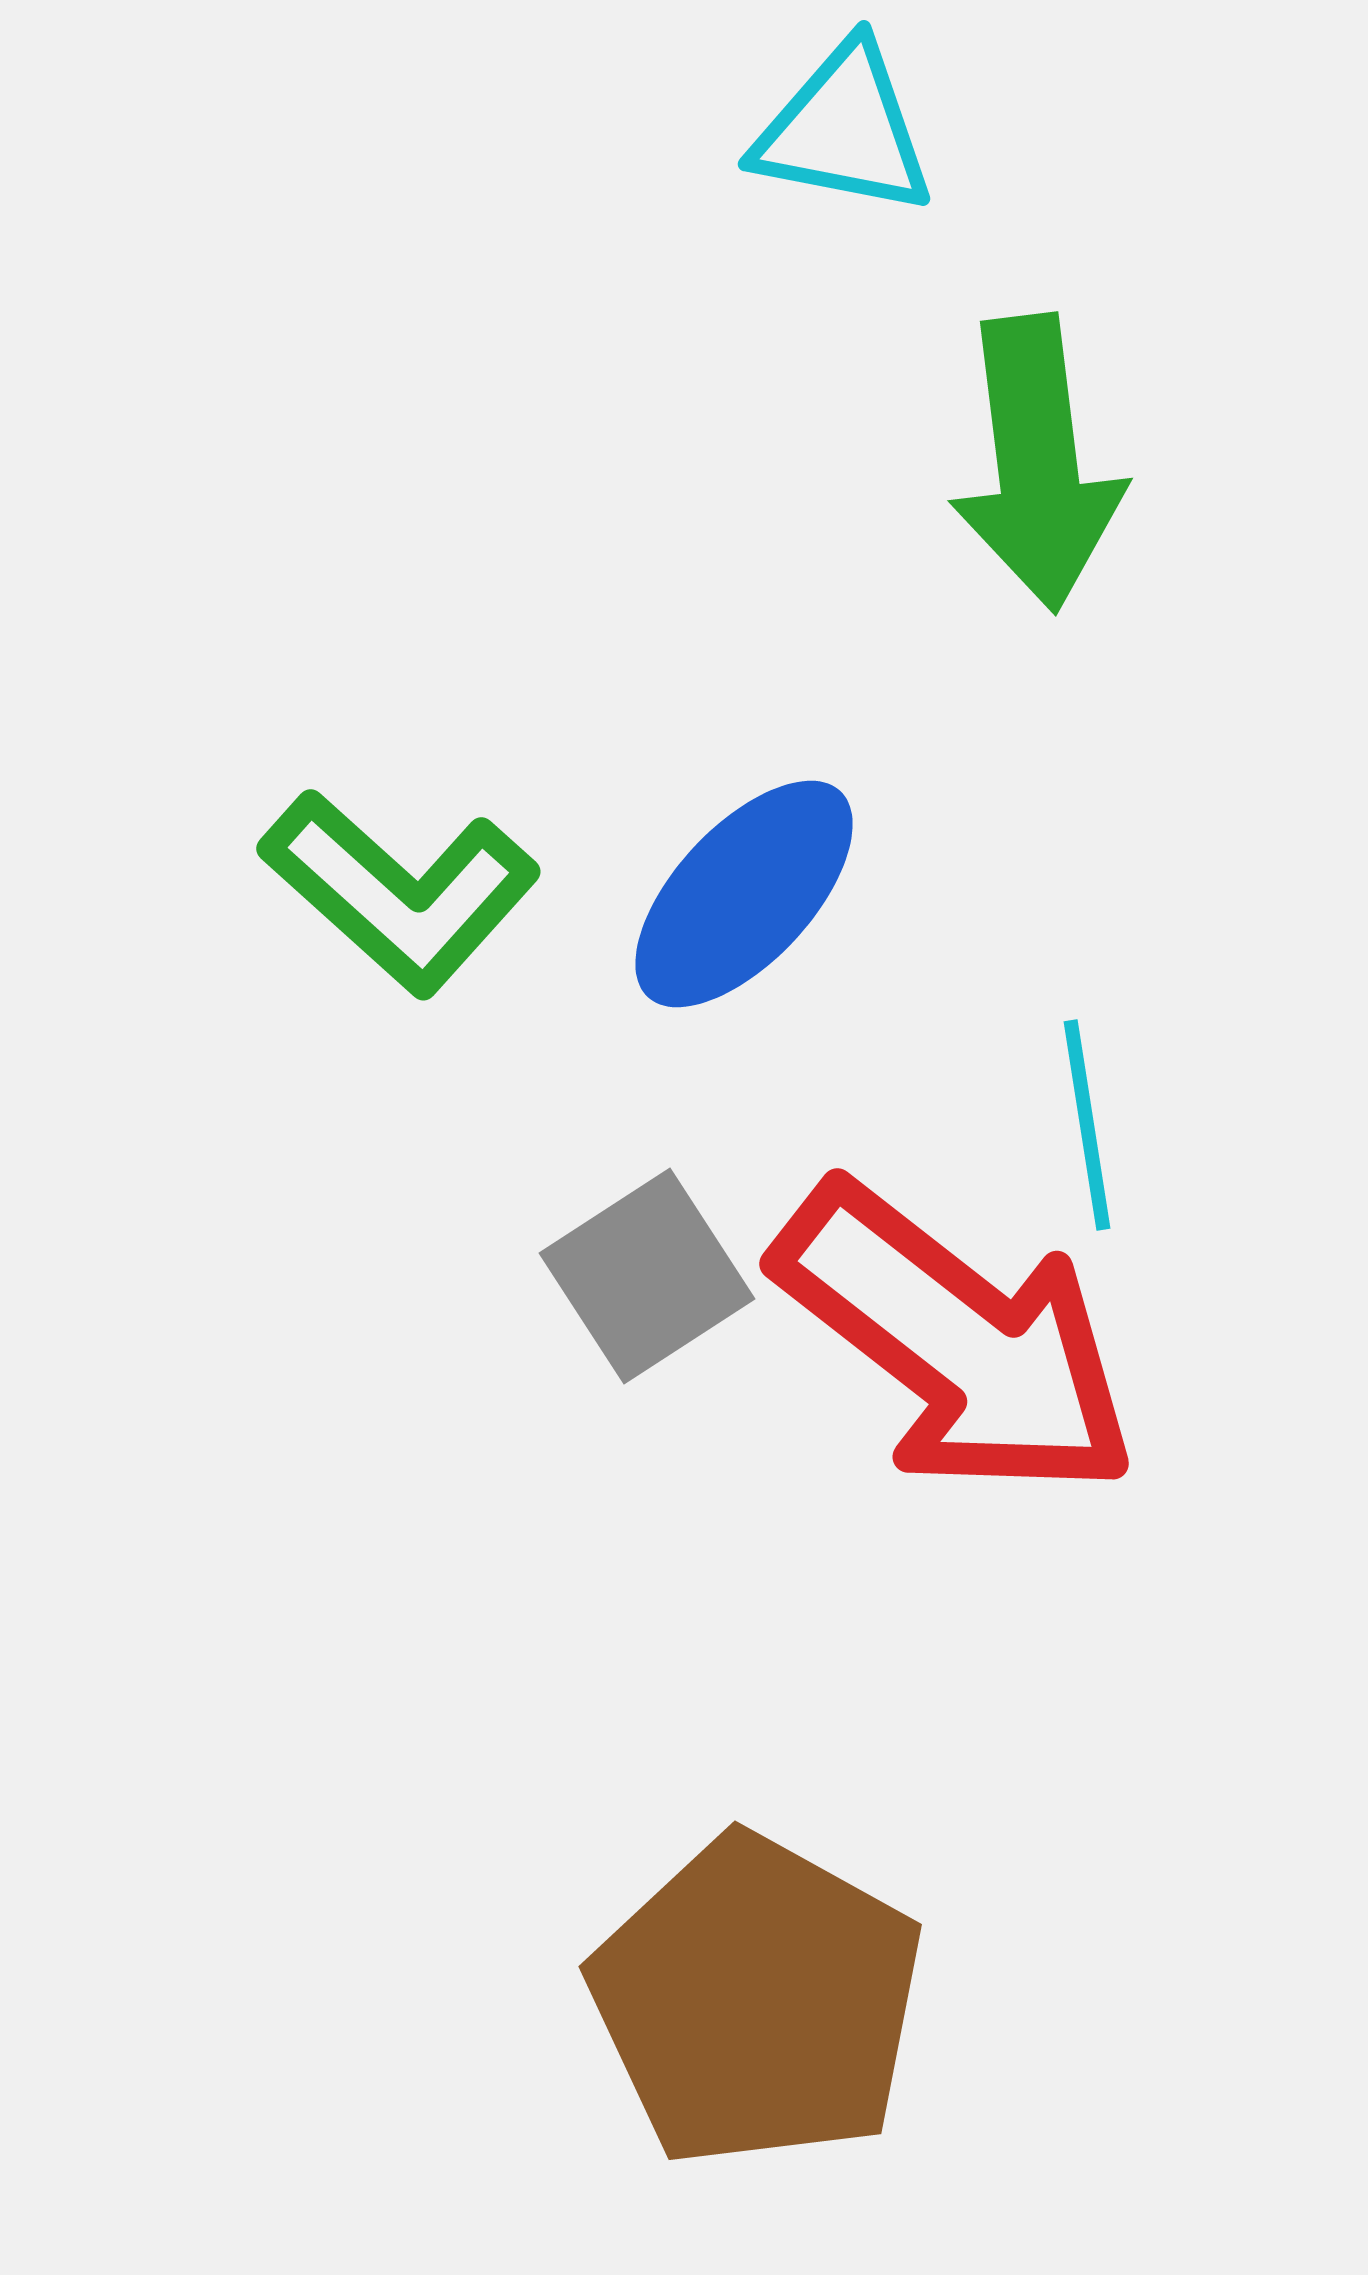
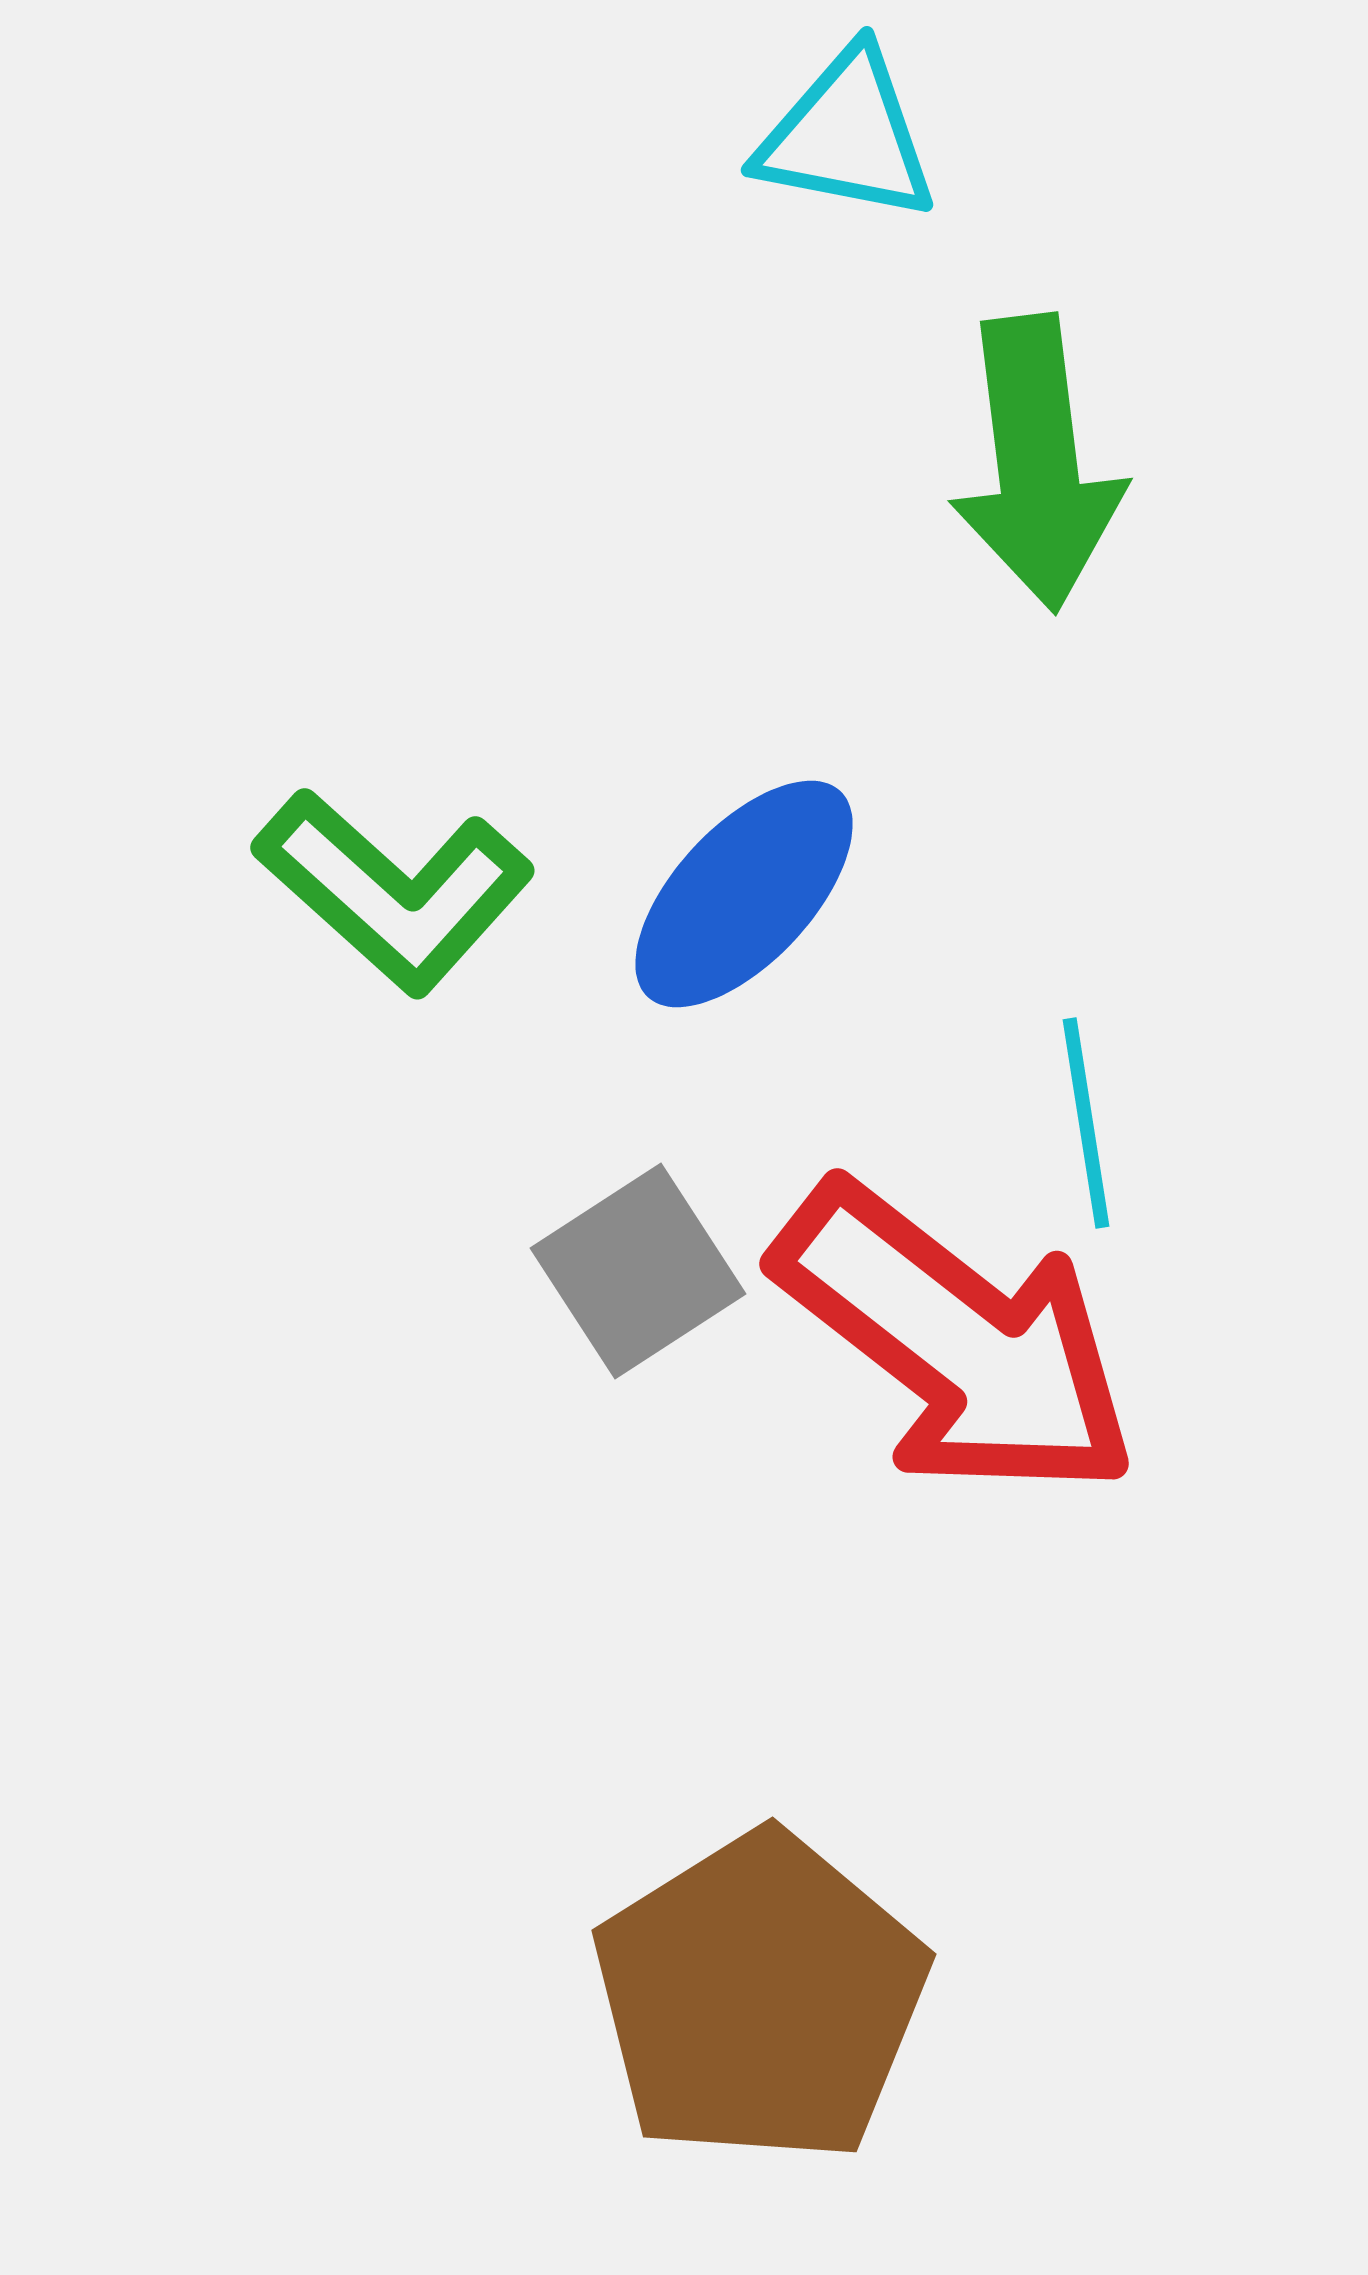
cyan triangle: moved 3 px right, 6 px down
green L-shape: moved 6 px left, 1 px up
cyan line: moved 1 px left, 2 px up
gray square: moved 9 px left, 5 px up
brown pentagon: moved 3 px right, 3 px up; rotated 11 degrees clockwise
